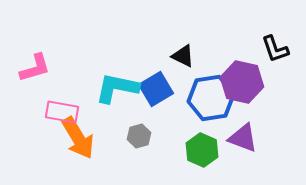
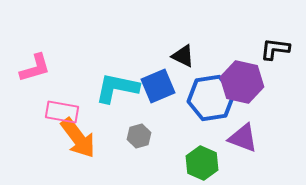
black L-shape: rotated 116 degrees clockwise
blue square: moved 2 px right, 3 px up; rotated 8 degrees clockwise
orange arrow: rotated 6 degrees counterclockwise
green hexagon: moved 13 px down
